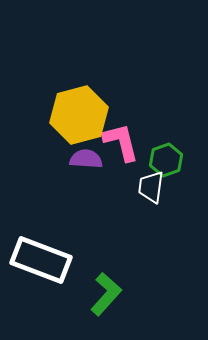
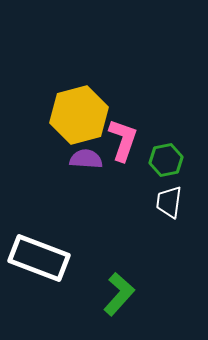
pink L-shape: moved 2 px right, 2 px up; rotated 33 degrees clockwise
green hexagon: rotated 8 degrees clockwise
white trapezoid: moved 18 px right, 15 px down
white rectangle: moved 2 px left, 2 px up
green L-shape: moved 13 px right
